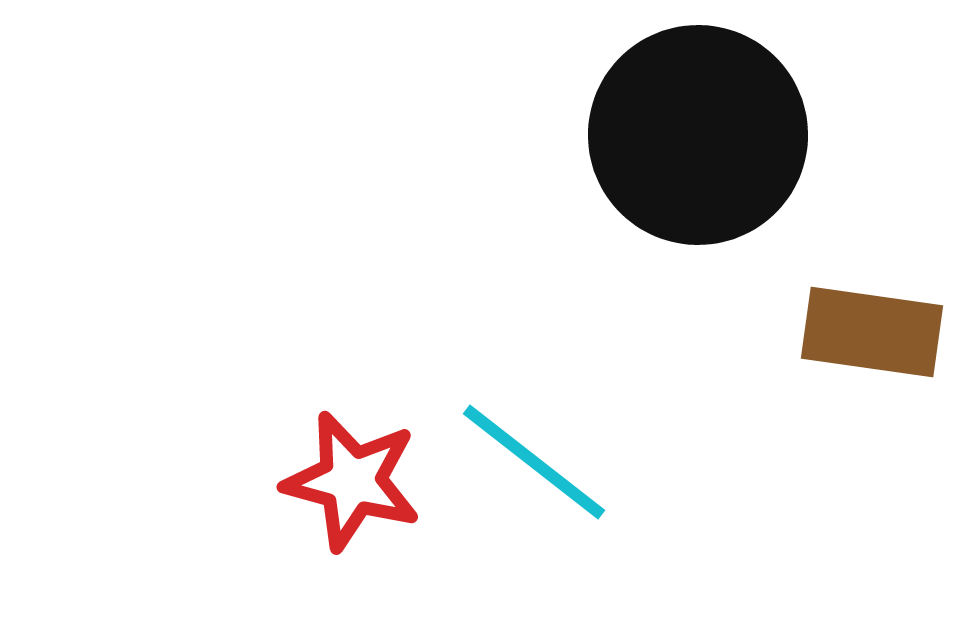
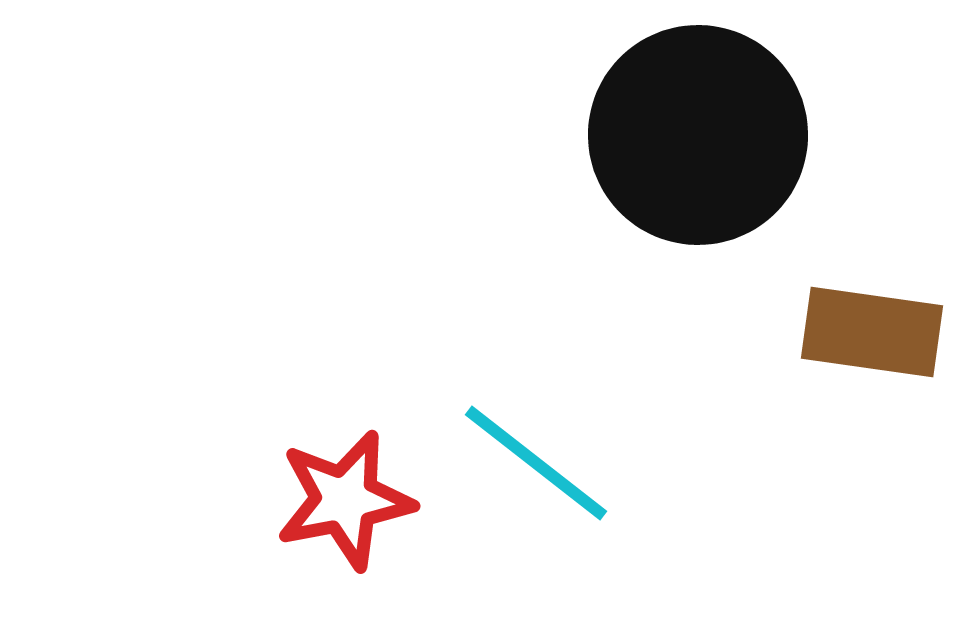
cyan line: moved 2 px right, 1 px down
red star: moved 7 px left, 19 px down; rotated 26 degrees counterclockwise
